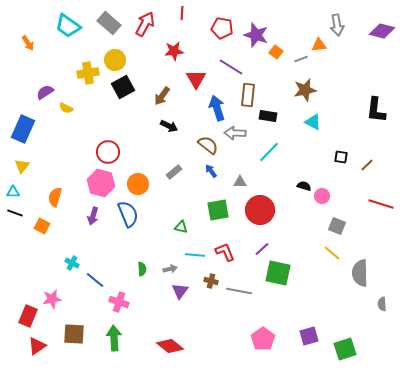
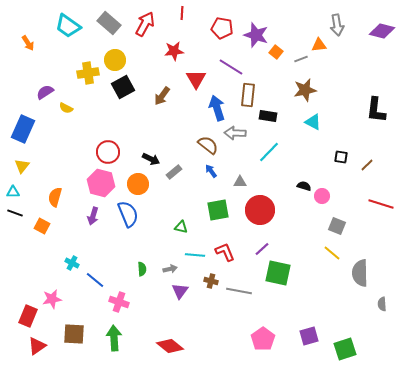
black arrow at (169, 126): moved 18 px left, 33 px down
